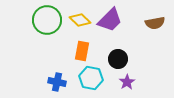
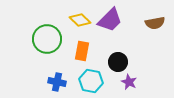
green circle: moved 19 px down
black circle: moved 3 px down
cyan hexagon: moved 3 px down
purple star: moved 2 px right; rotated 14 degrees counterclockwise
